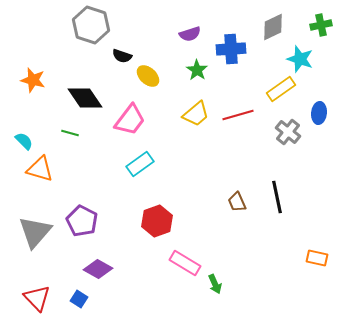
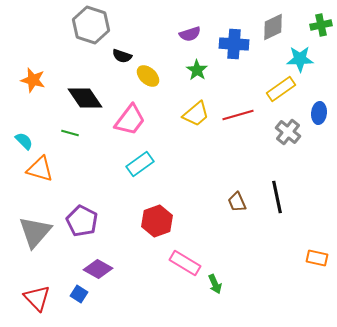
blue cross: moved 3 px right, 5 px up; rotated 8 degrees clockwise
cyan star: rotated 20 degrees counterclockwise
blue square: moved 5 px up
